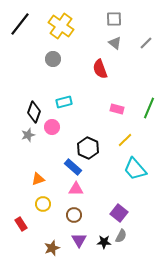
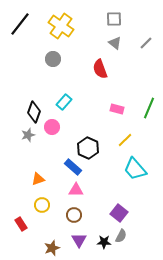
cyan rectangle: rotated 35 degrees counterclockwise
pink triangle: moved 1 px down
yellow circle: moved 1 px left, 1 px down
